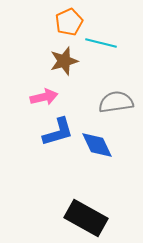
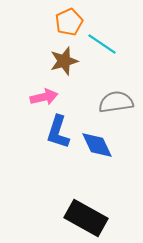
cyan line: moved 1 px right, 1 px down; rotated 20 degrees clockwise
blue L-shape: rotated 124 degrees clockwise
